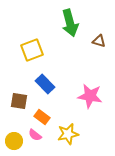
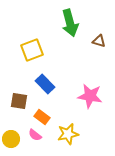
yellow circle: moved 3 px left, 2 px up
